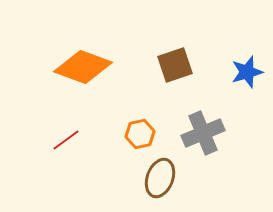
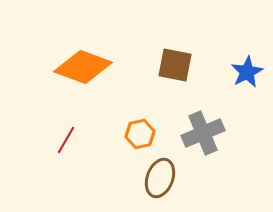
brown square: rotated 30 degrees clockwise
blue star: rotated 12 degrees counterclockwise
red line: rotated 24 degrees counterclockwise
